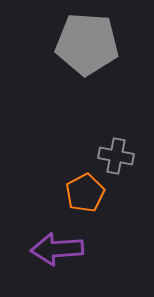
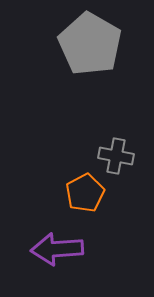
gray pentagon: moved 3 px right; rotated 26 degrees clockwise
